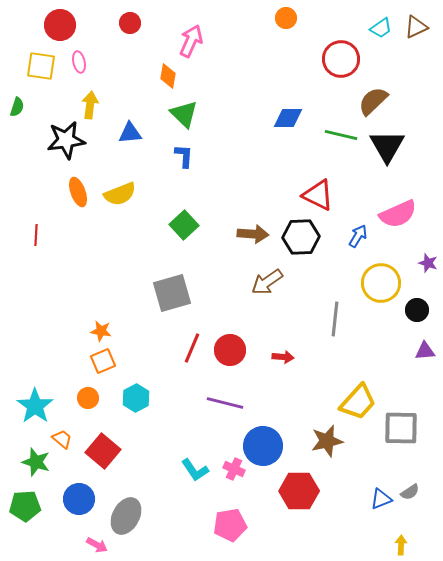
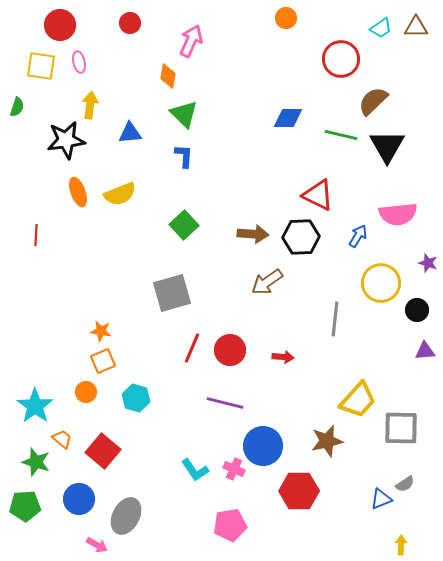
brown triangle at (416, 27): rotated 25 degrees clockwise
pink semicircle at (398, 214): rotated 18 degrees clockwise
orange circle at (88, 398): moved 2 px left, 6 px up
cyan hexagon at (136, 398): rotated 16 degrees counterclockwise
yellow trapezoid at (358, 402): moved 2 px up
gray semicircle at (410, 492): moved 5 px left, 8 px up
